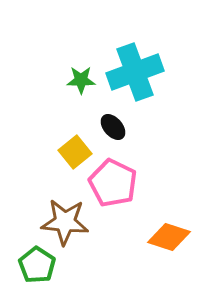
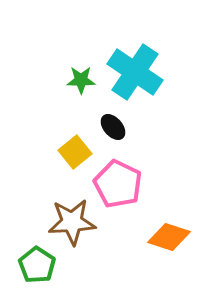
cyan cross: rotated 36 degrees counterclockwise
pink pentagon: moved 5 px right, 1 px down
brown star: moved 7 px right; rotated 9 degrees counterclockwise
